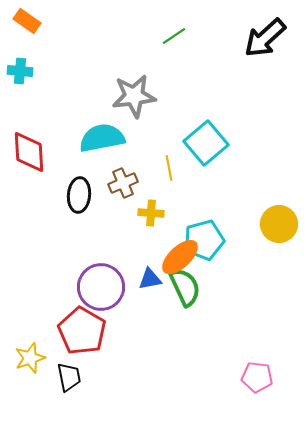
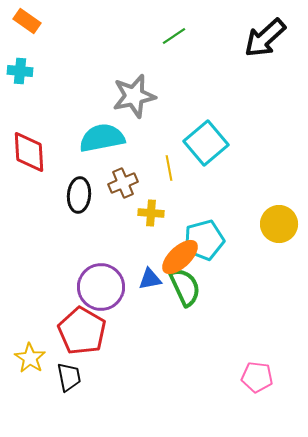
gray star: rotated 6 degrees counterclockwise
yellow star: rotated 20 degrees counterclockwise
